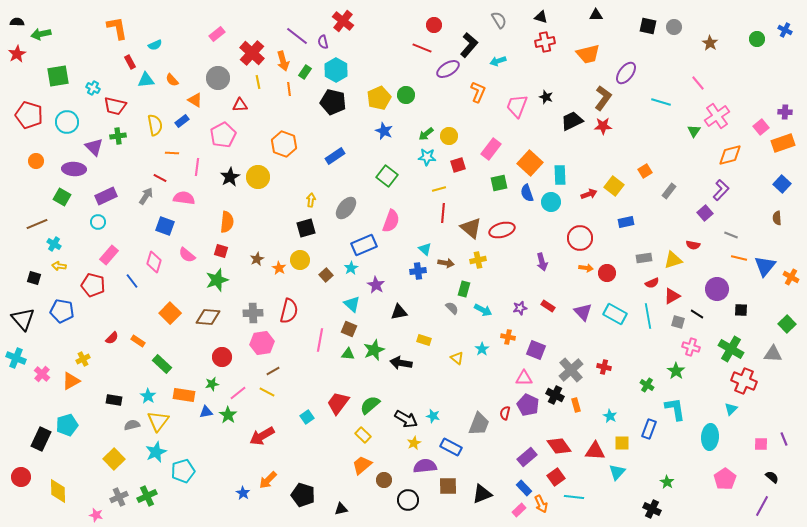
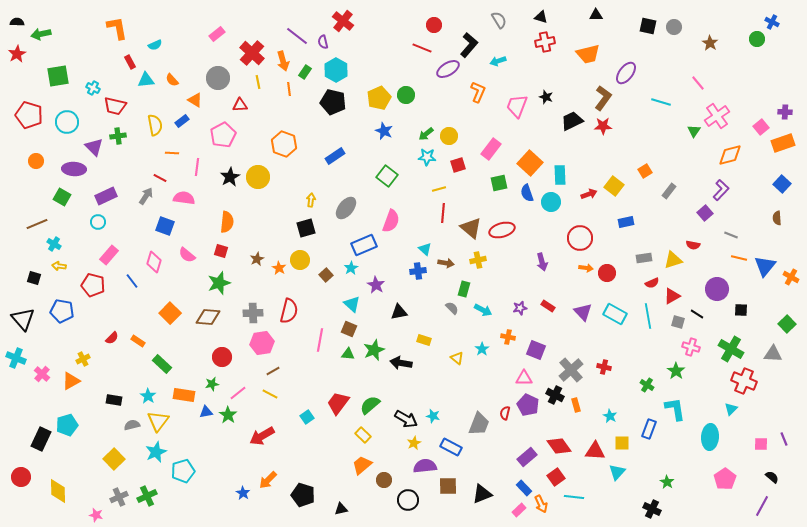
blue cross at (785, 30): moved 13 px left, 8 px up
green star at (217, 280): moved 2 px right, 3 px down
yellow line at (267, 392): moved 3 px right, 2 px down
